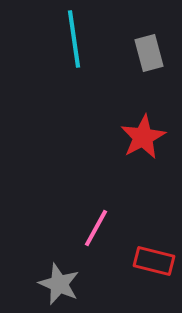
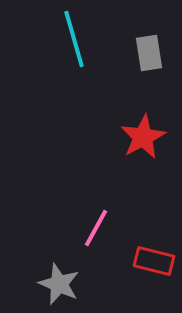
cyan line: rotated 8 degrees counterclockwise
gray rectangle: rotated 6 degrees clockwise
